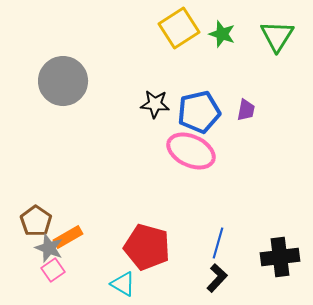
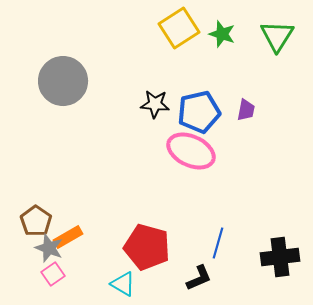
pink square: moved 4 px down
black L-shape: moved 18 px left; rotated 24 degrees clockwise
